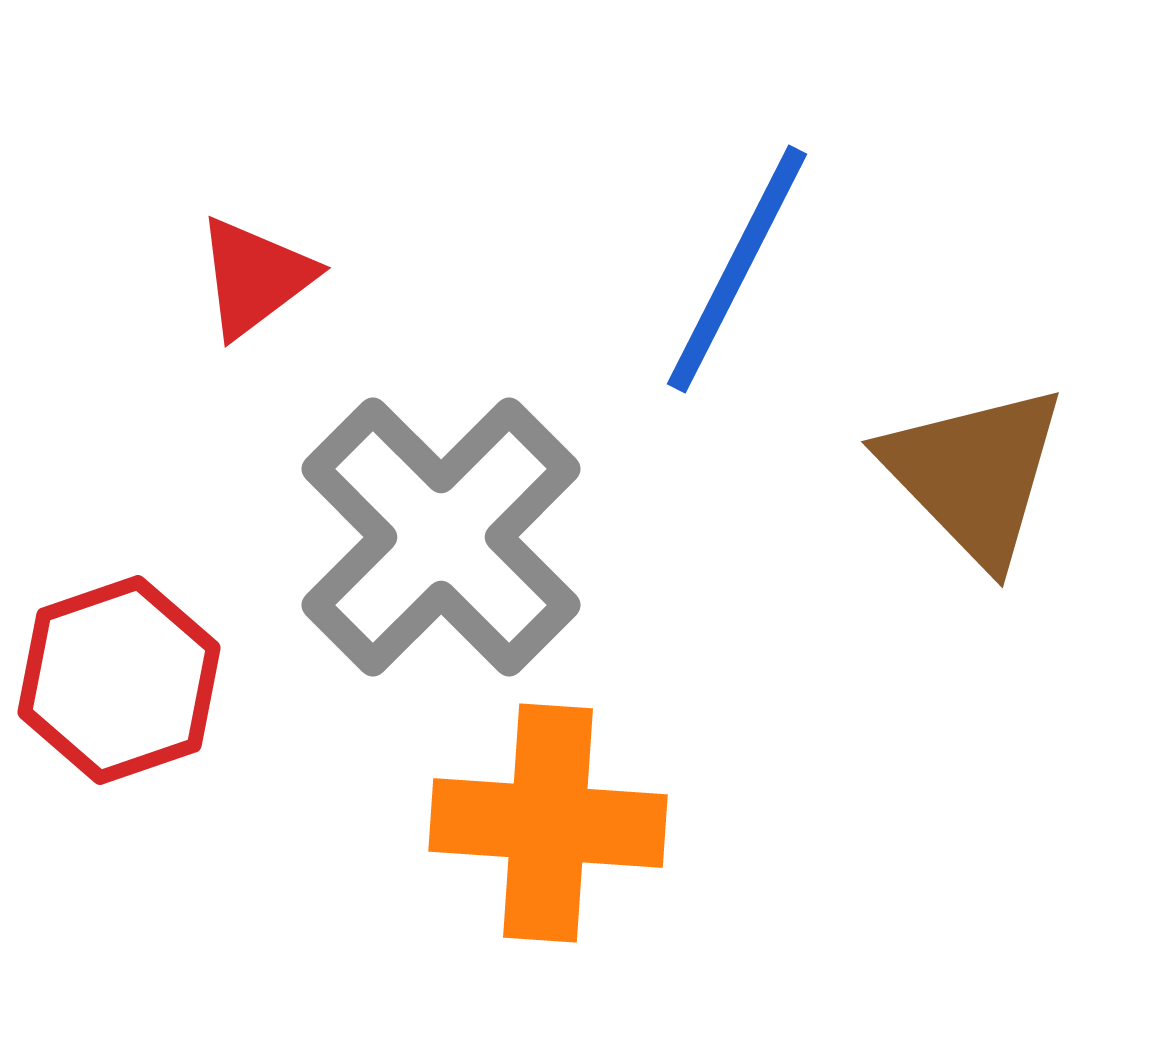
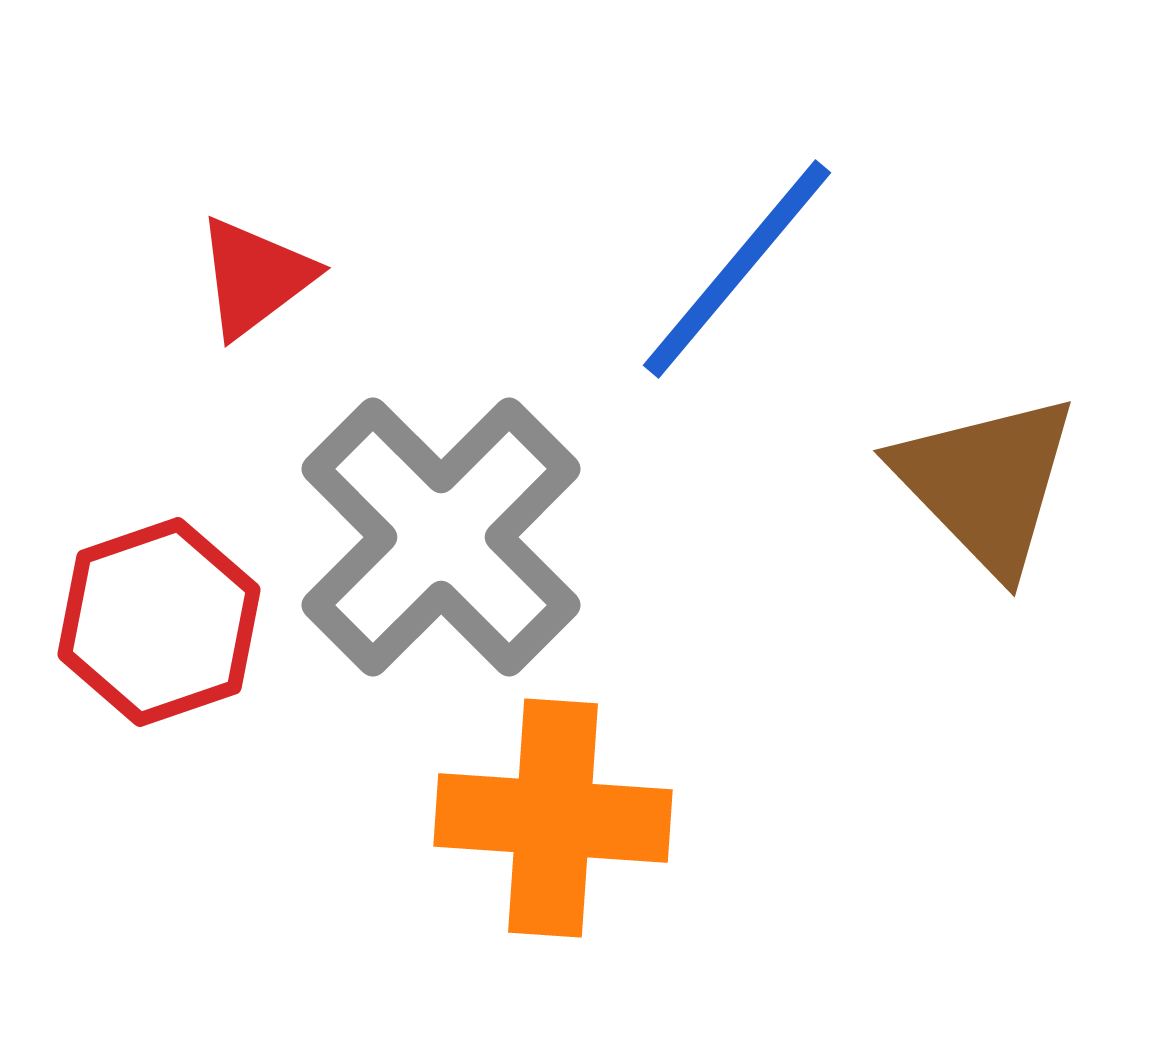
blue line: rotated 13 degrees clockwise
brown triangle: moved 12 px right, 9 px down
red hexagon: moved 40 px right, 58 px up
orange cross: moved 5 px right, 5 px up
